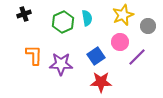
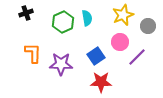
black cross: moved 2 px right, 1 px up
orange L-shape: moved 1 px left, 2 px up
